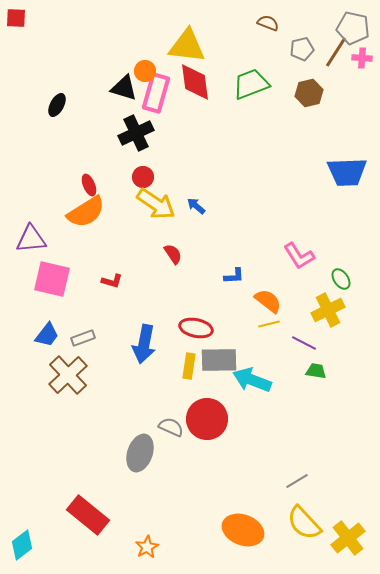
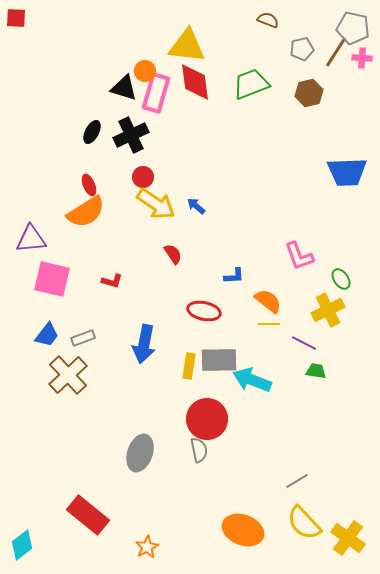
brown semicircle at (268, 23): moved 3 px up
black ellipse at (57, 105): moved 35 px right, 27 px down
black cross at (136, 133): moved 5 px left, 2 px down
pink L-shape at (299, 256): rotated 12 degrees clockwise
yellow line at (269, 324): rotated 15 degrees clockwise
red ellipse at (196, 328): moved 8 px right, 17 px up
gray semicircle at (171, 427): moved 28 px right, 23 px down; rotated 55 degrees clockwise
yellow cross at (348, 538): rotated 16 degrees counterclockwise
